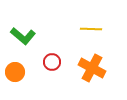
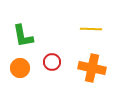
green L-shape: rotated 40 degrees clockwise
orange cross: rotated 16 degrees counterclockwise
orange circle: moved 5 px right, 4 px up
